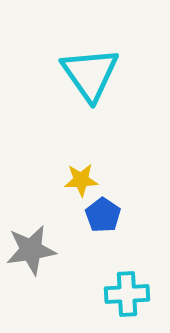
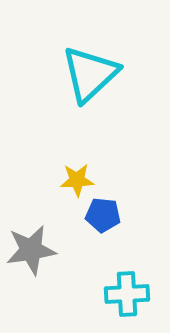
cyan triangle: rotated 22 degrees clockwise
yellow star: moved 4 px left
blue pentagon: rotated 28 degrees counterclockwise
